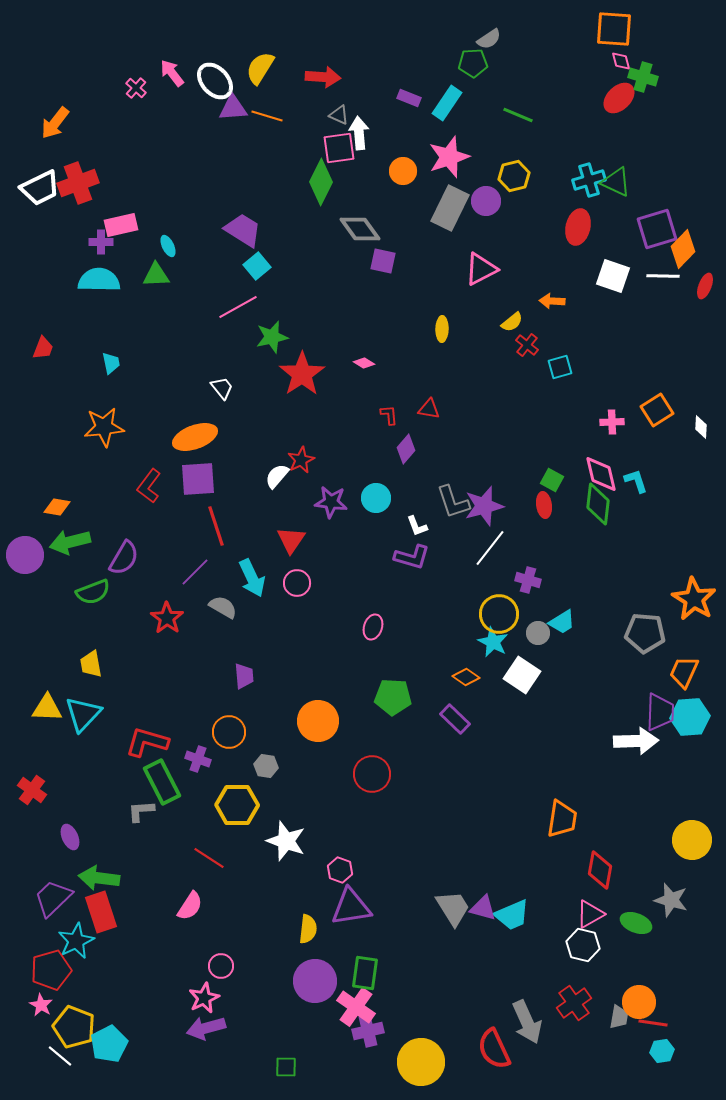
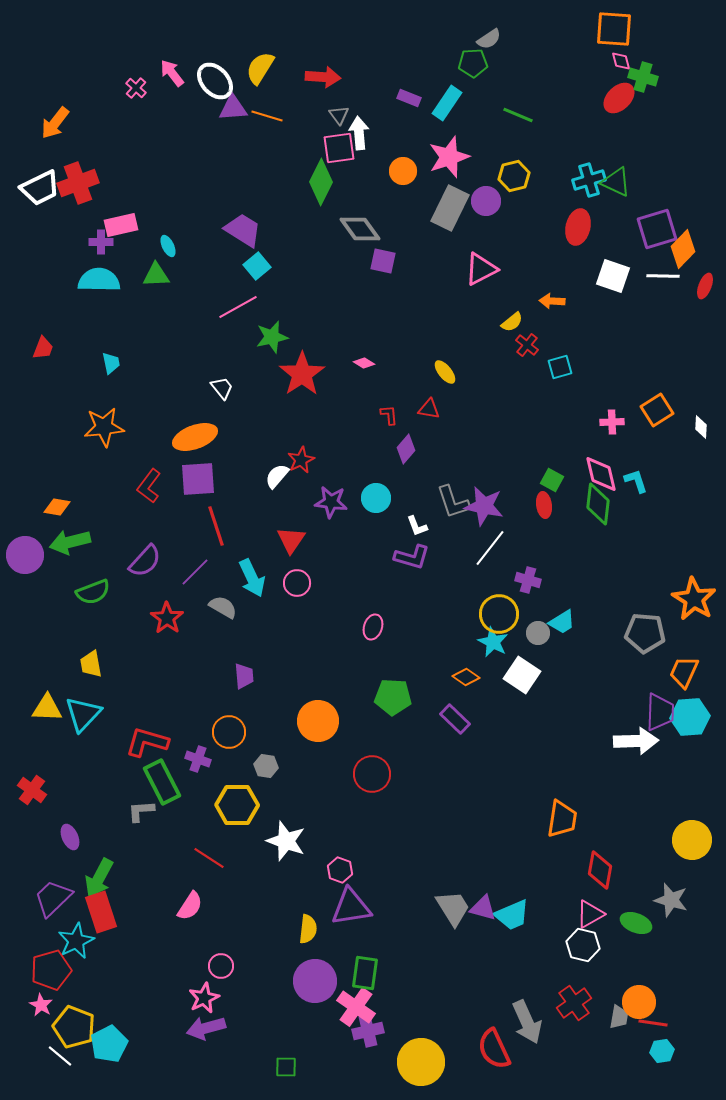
gray triangle at (339, 115): rotated 30 degrees clockwise
yellow ellipse at (442, 329): moved 3 px right, 43 px down; rotated 40 degrees counterclockwise
purple star at (484, 506): rotated 27 degrees clockwise
purple semicircle at (124, 558): moved 21 px right, 3 px down; rotated 12 degrees clockwise
green arrow at (99, 878): rotated 69 degrees counterclockwise
